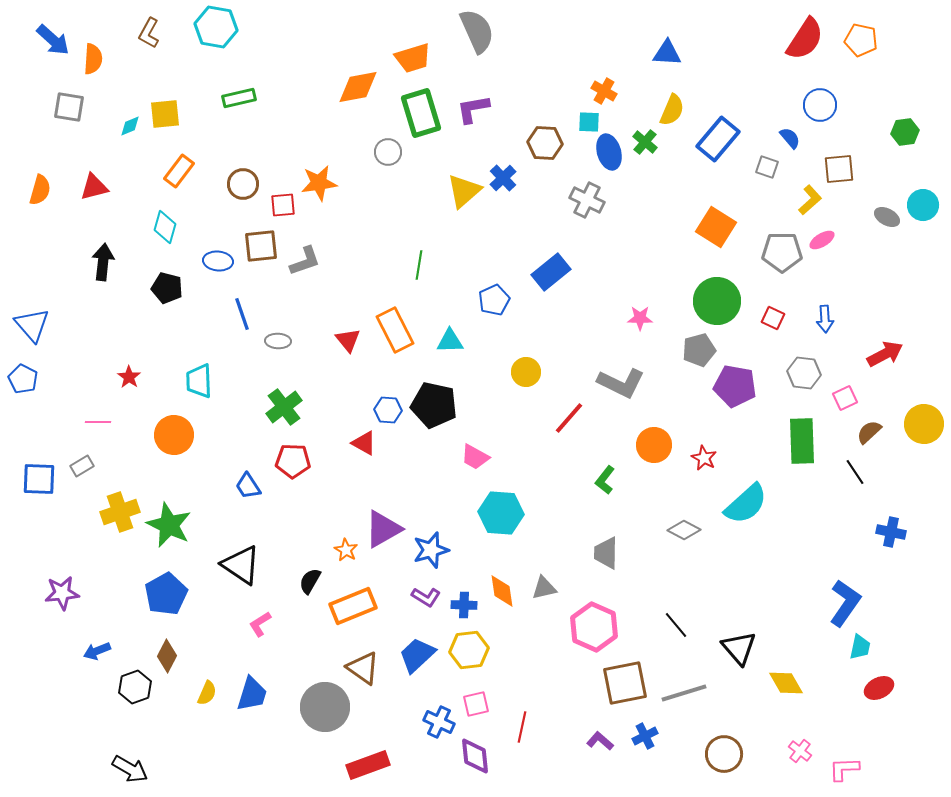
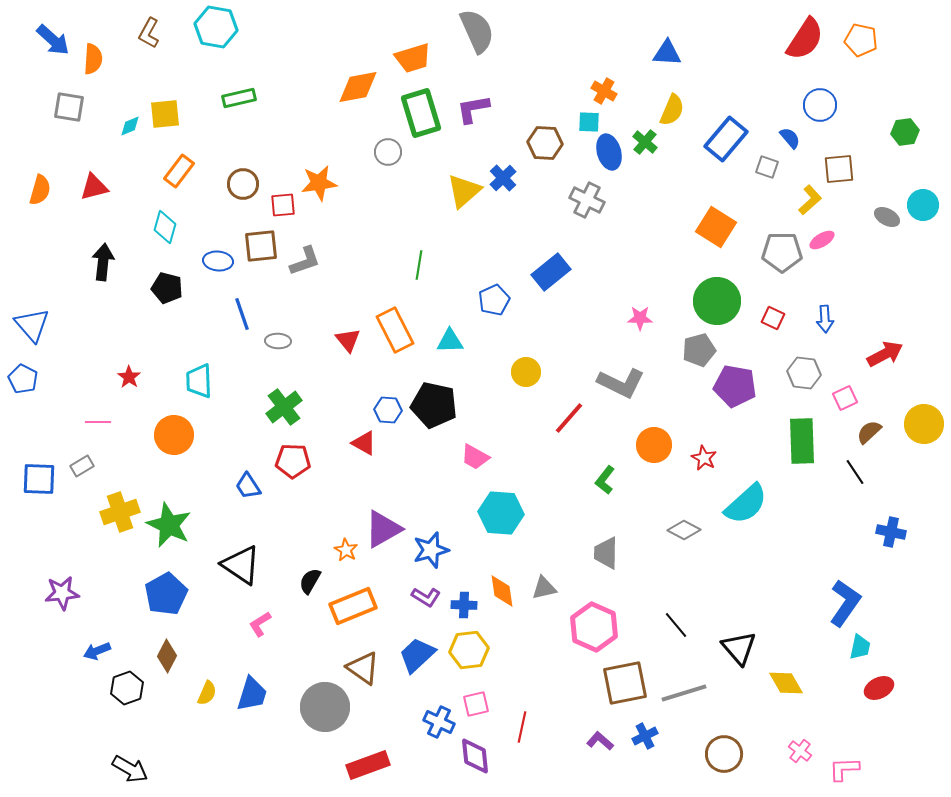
blue rectangle at (718, 139): moved 8 px right
black hexagon at (135, 687): moved 8 px left, 1 px down
